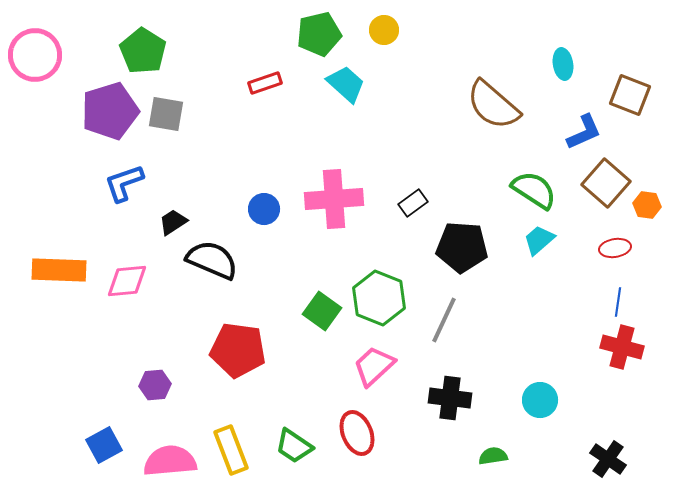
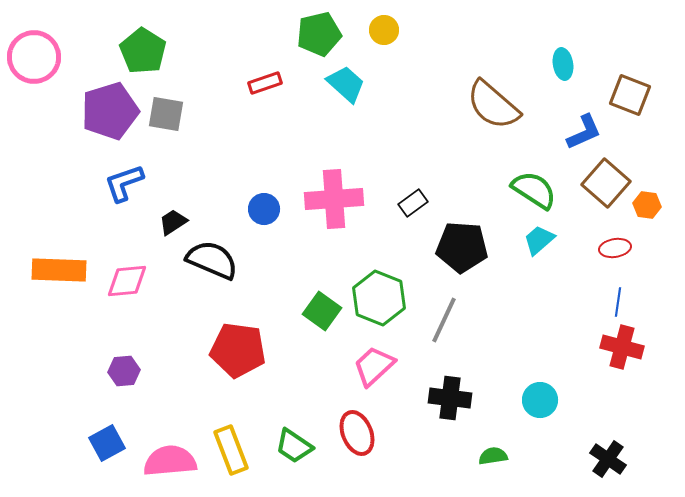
pink circle at (35, 55): moved 1 px left, 2 px down
purple hexagon at (155, 385): moved 31 px left, 14 px up
blue square at (104, 445): moved 3 px right, 2 px up
